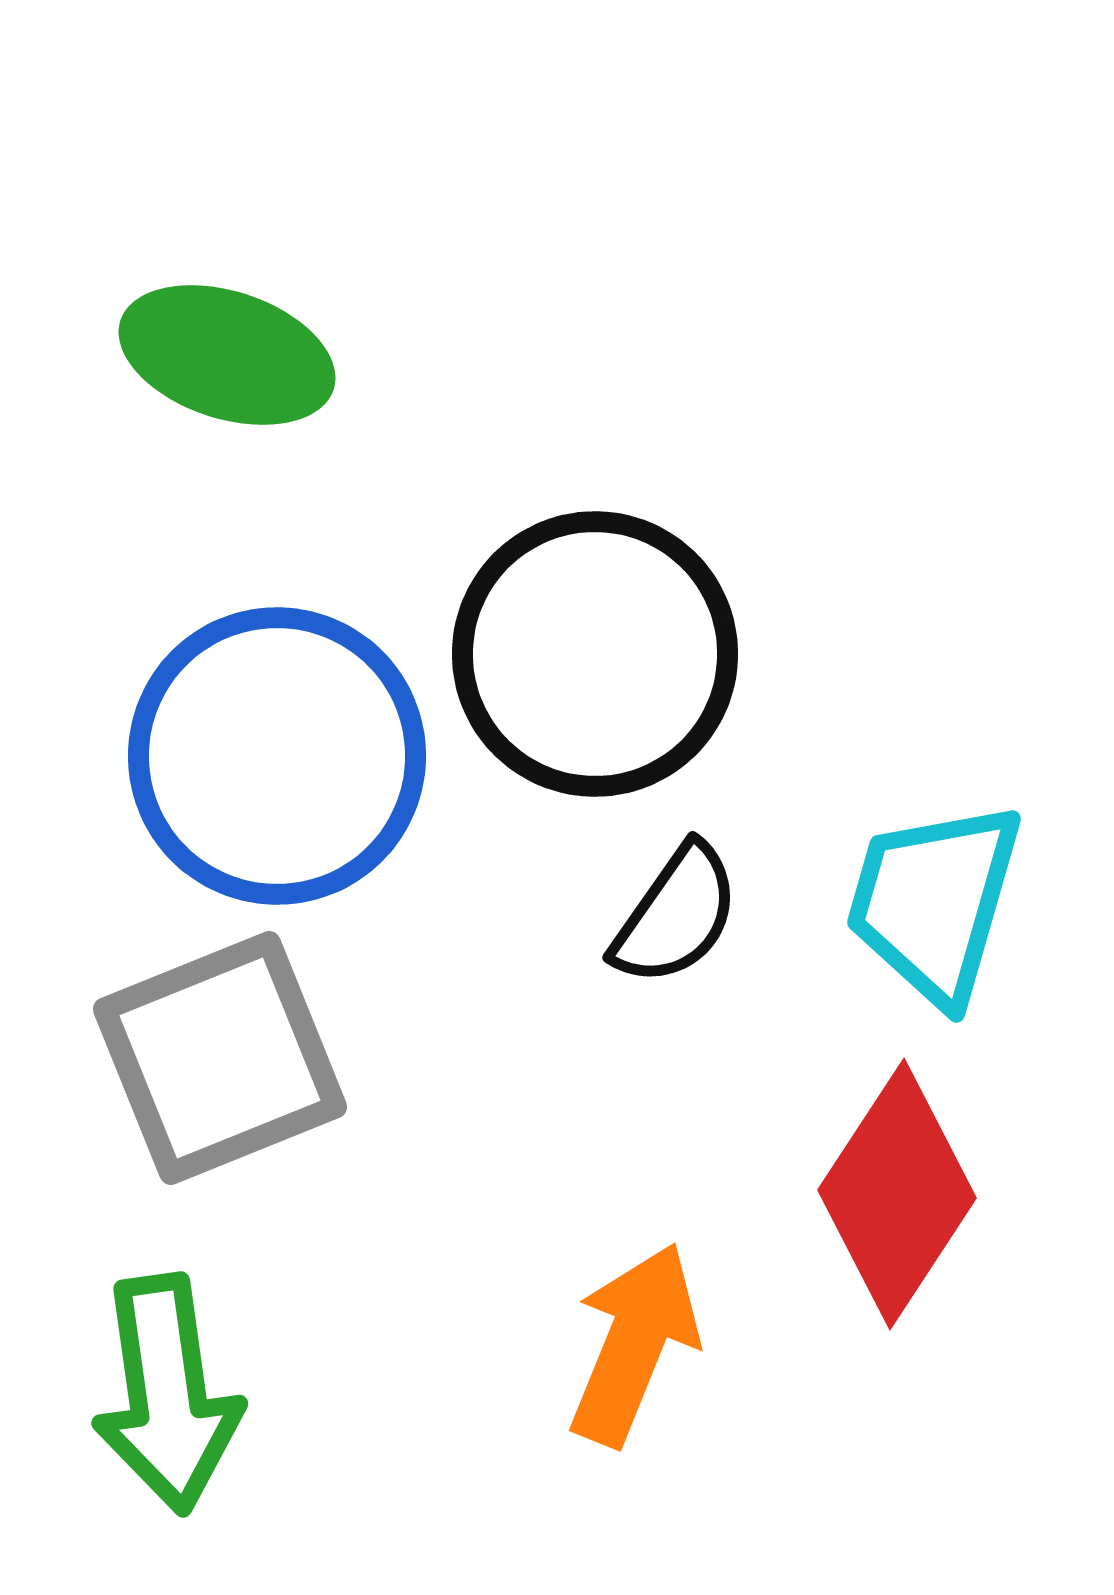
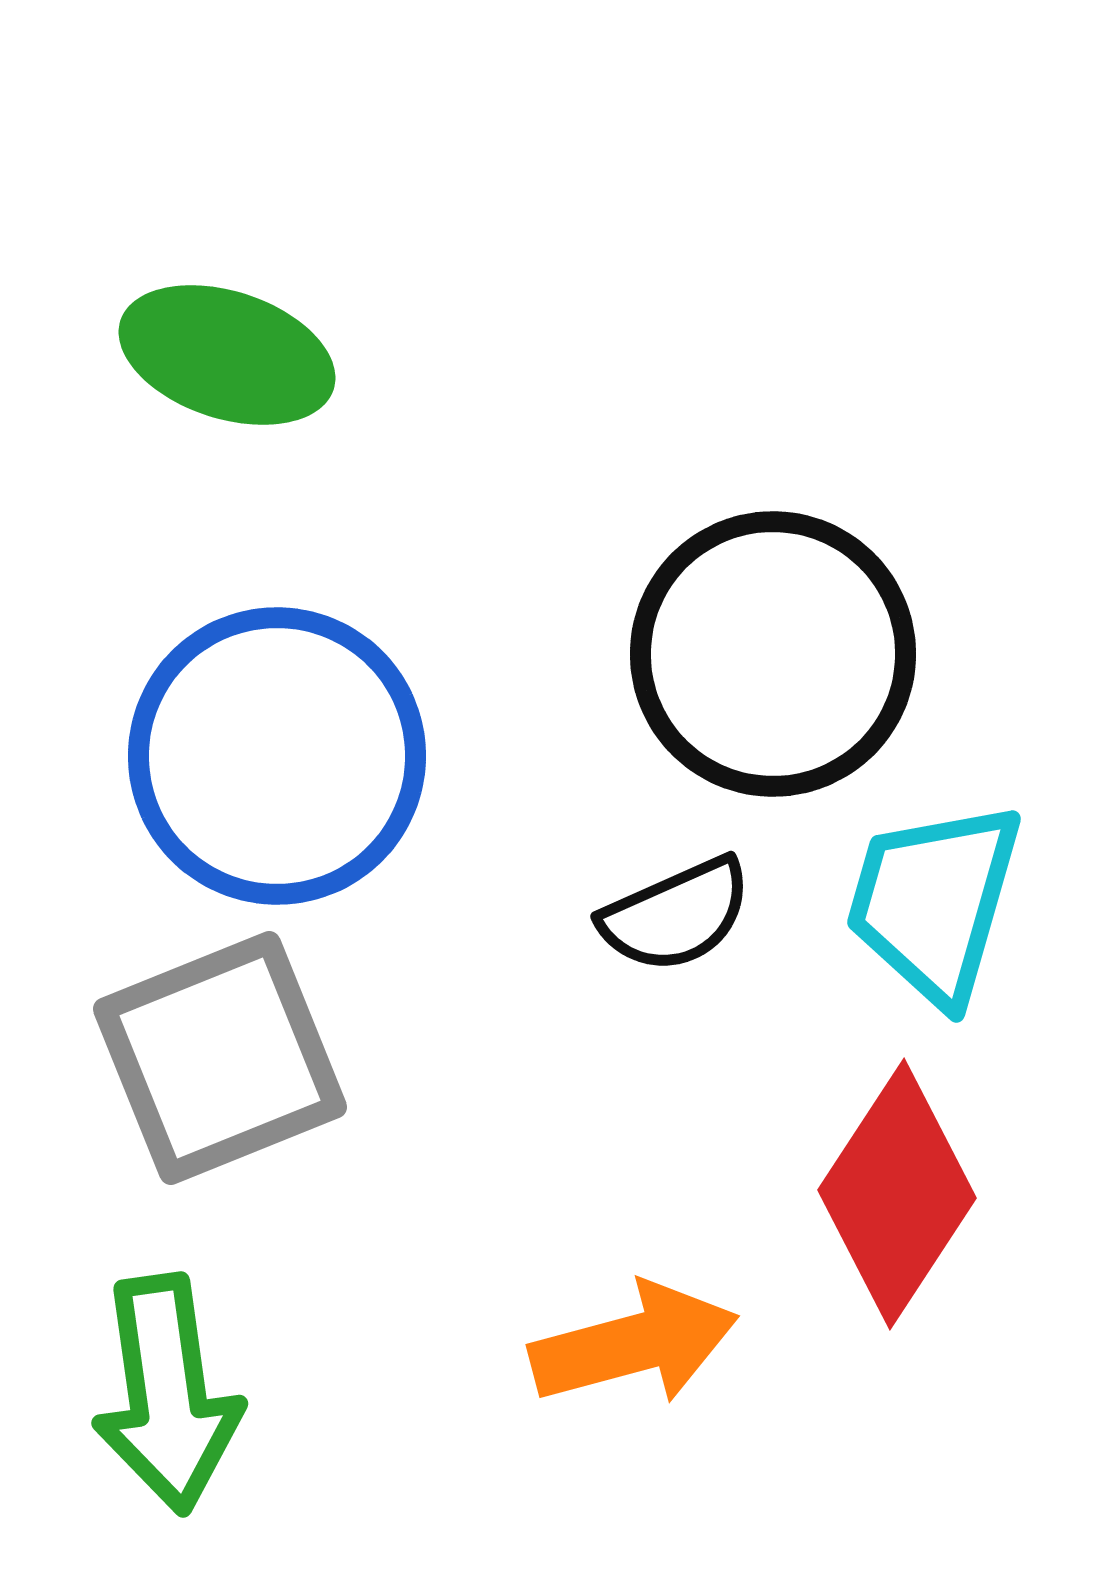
black circle: moved 178 px right
black semicircle: rotated 31 degrees clockwise
orange arrow: rotated 53 degrees clockwise
